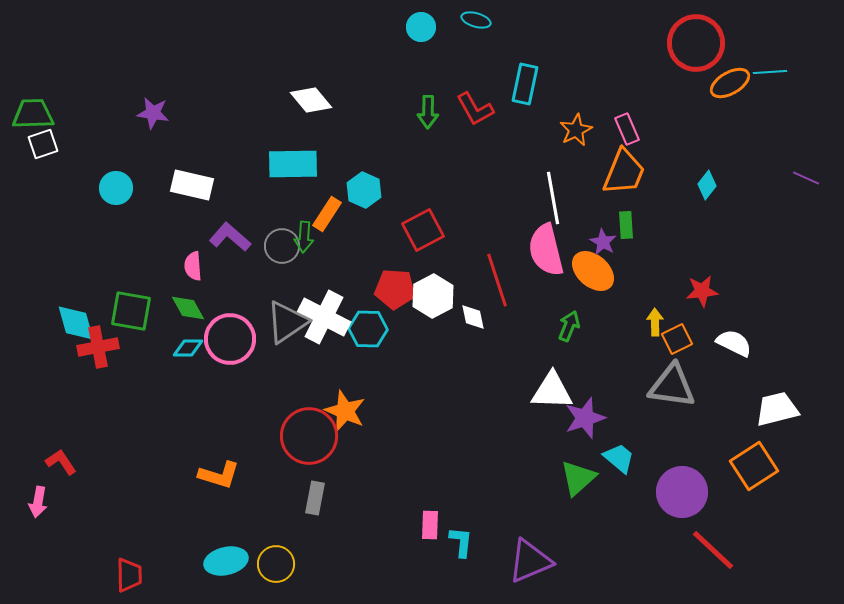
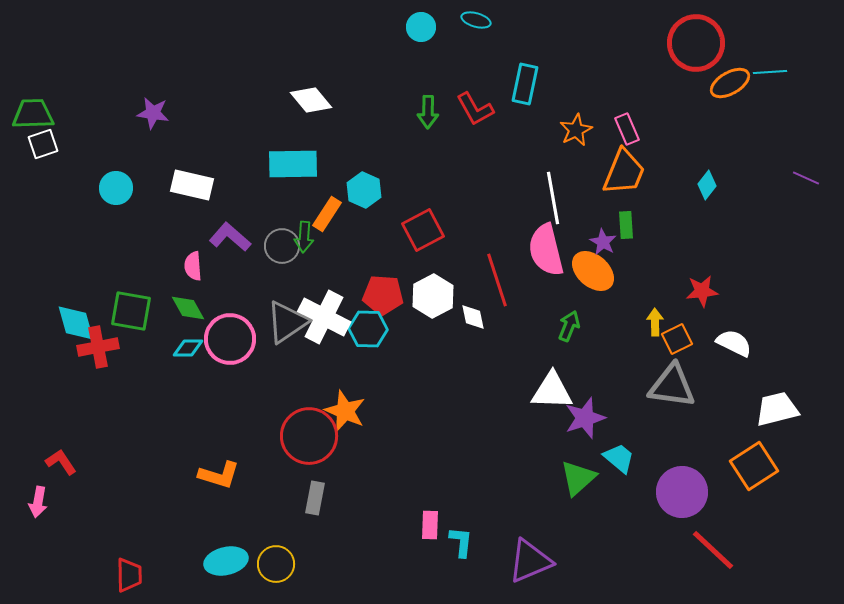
red pentagon at (395, 289): moved 12 px left, 6 px down
